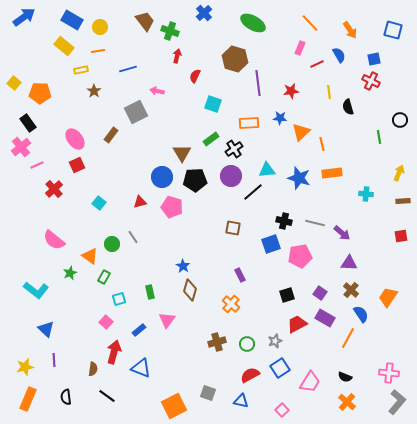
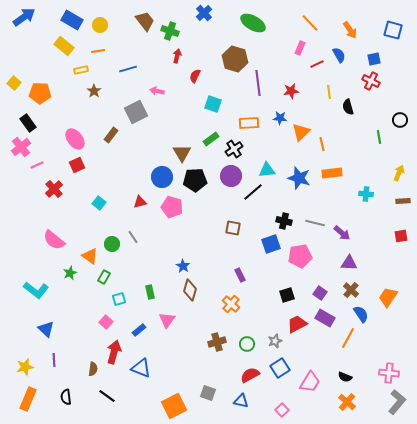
yellow circle at (100, 27): moved 2 px up
